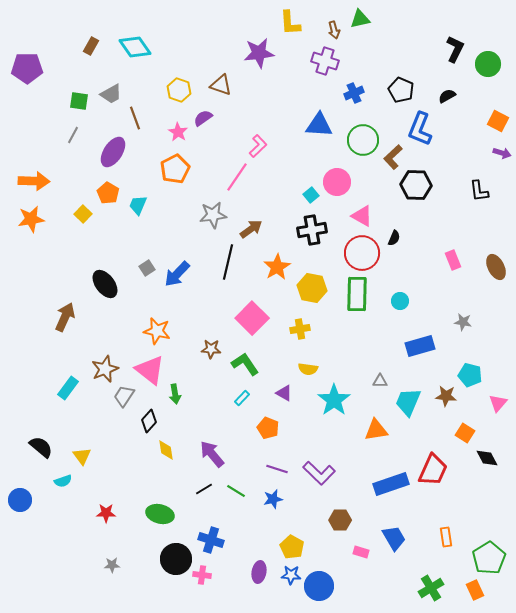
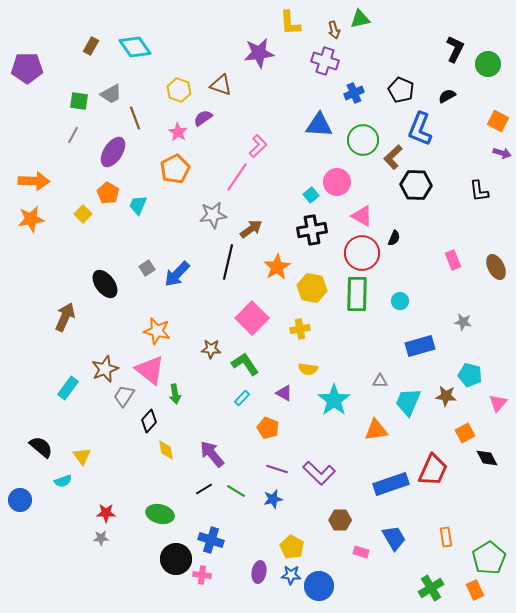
orange square at (465, 433): rotated 30 degrees clockwise
gray star at (112, 565): moved 11 px left, 27 px up
